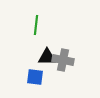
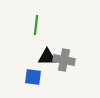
gray cross: moved 1 px right
blue square: moved 2 px left
